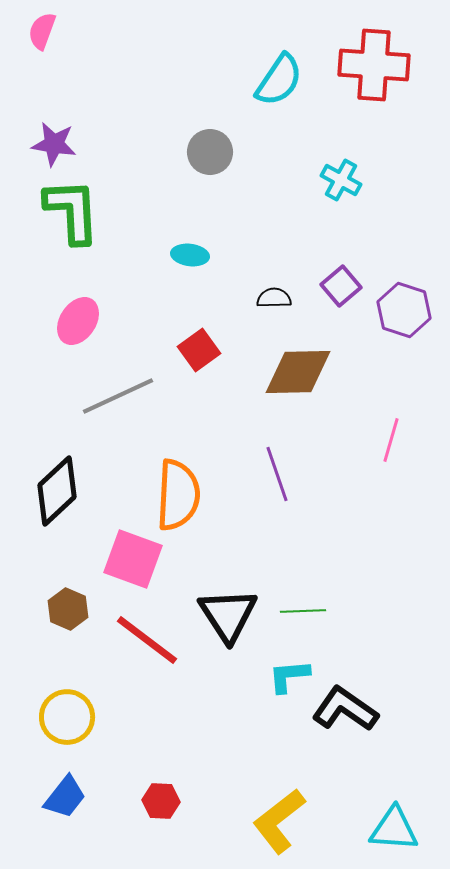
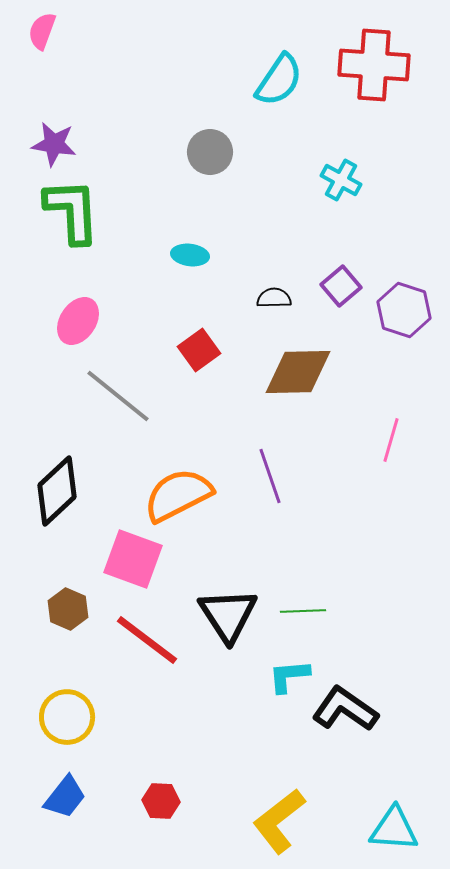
gray line: rotated 64 degrees clockwise
purple line: moved 7 px left, 2 px down
orange semicircle: rotated 120 degrees counterclockwise
